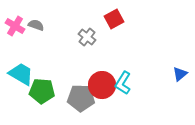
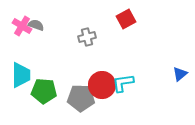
red square: moved 12 px right
pink cross: moved 7 px right
gray cross: rotated 36 degrees clockwise
cyan trapezoid: moved 1 px down; rotated 60 degrees clockwise
cyan L-shape: rotated 50 degrees clockwise
green pentagon: moved 2 px right
